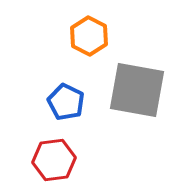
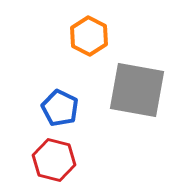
blue pentagon: moved 6 px left, 6 px down
red hexagon: rotated 21 degrees clockwise
